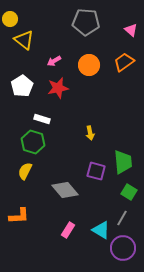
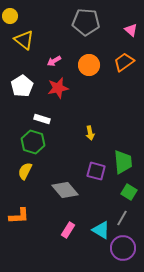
yellow circle: moved 3 px up
